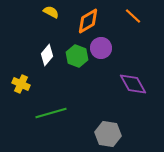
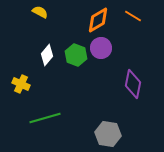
yellow semicircle: moved 11 px left
orange line: rotated 12 degrees counterclockwise
orange diamond: moved 10 px right, 1 px up
green hexagon: moved 1 px left, 1 px up
purple diamond: rotated 40 degrees clockwise
green line: moved 6 px left, 5 px down
